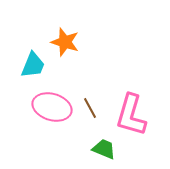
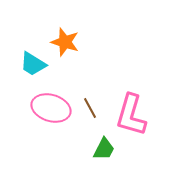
cyan trapezoid: moved 1 px up; rotated 100 degrees clockwise
pink ellipse: moved 1 px left, 1 px down
green trapezoid: rotated 95 degrees clockwise
